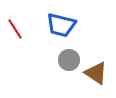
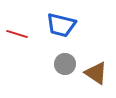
red line: moved 2 px right, 5 px down; rotated 40 degrees counterclockwise
gray circle: moved 4 px left, 4 px down
